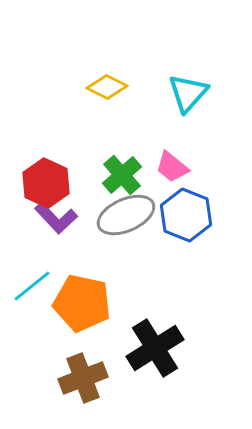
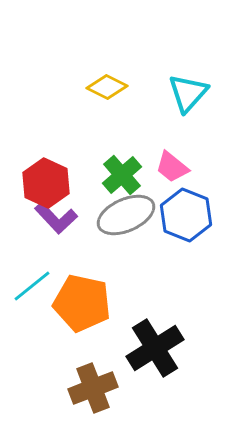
brown cross: moved 10 px right, 10 px down
